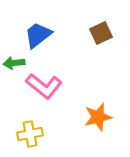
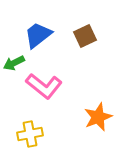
brown square: moved 16 px left, 3 px down
green arrow: rotated 20 degrees counterclockwise
orange star: rotated 8 degrees counterclockwise
